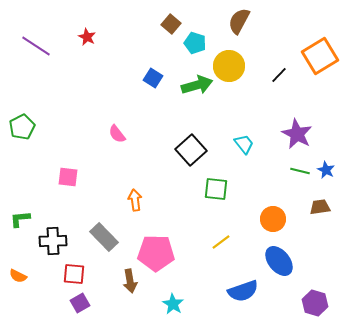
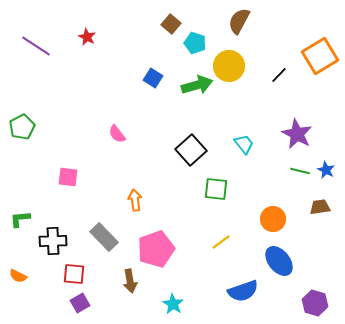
pink pentagon: moved 4 px up; rotated 21 degrees counterclockwise
